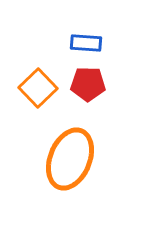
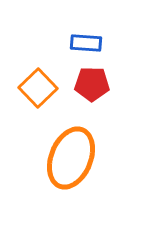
red pentagon: moved 4 px right
orange ellipse: moved 1 px right, 1 px up
